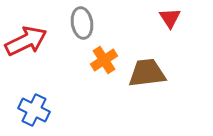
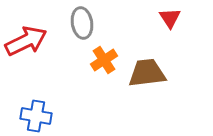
blue cross: moved 2 px right, 6 px down; rotated 16 degrees counterclockwise
